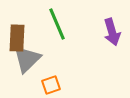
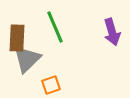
green line: moved 2 px left, 3 px down
